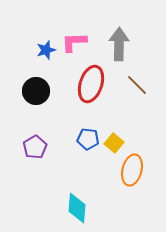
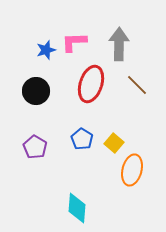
blue pentagon: moved 6 px left; rotated 25 degrees clockwise
purple pentagon: rotated 10 degrees counterclockwise
